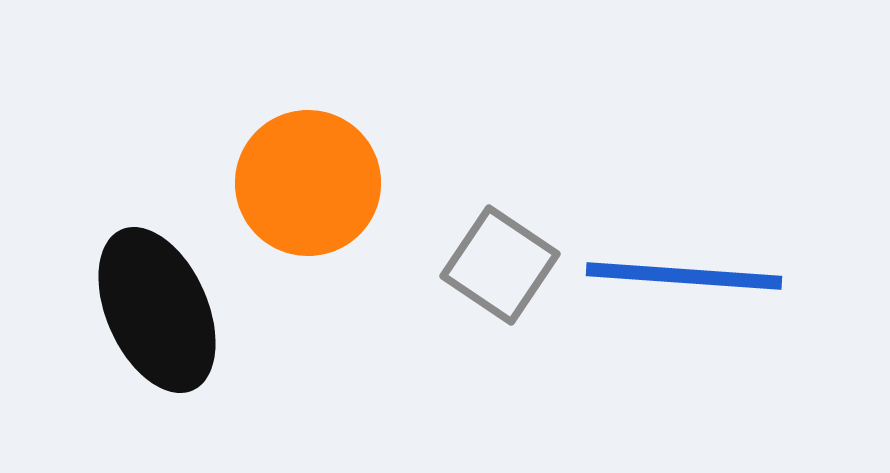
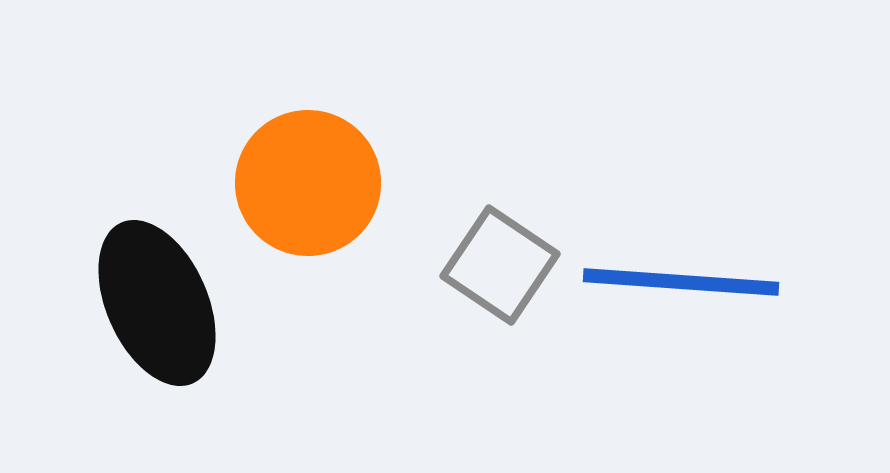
blue line: moved 3 px left, 6 px down
black ellipse: moved 7 px up
